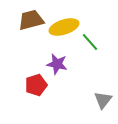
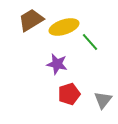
brown trapezoid: rotated 16 degrees counterclockwise
red pentagon: moved 33 px right, 9 px down
